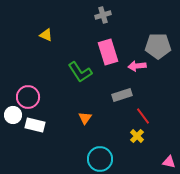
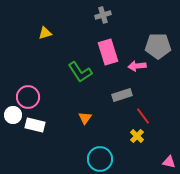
yellow triangle: moved 1 px left, 2 px up; rotated 40 degrees counterclockwise
